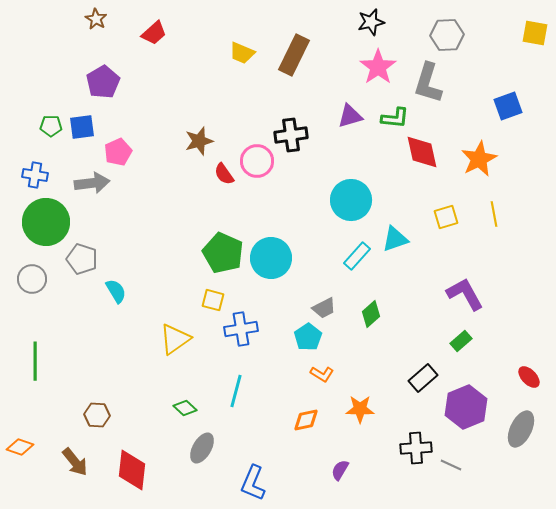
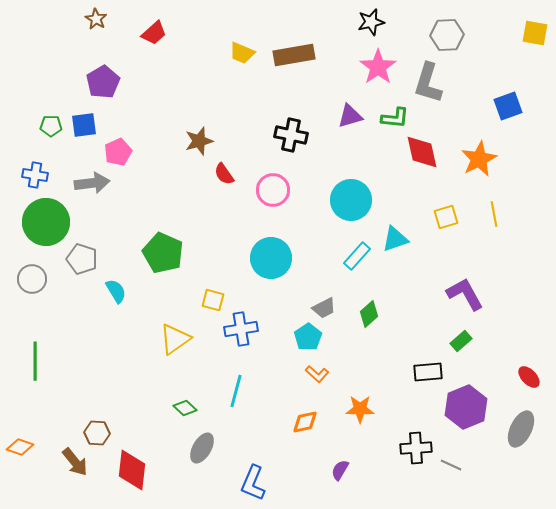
brown rectangle at (294, 55): rotated 54 degrees clockwise
blue square at (82, 127): moved 2 px right, 2 px up
black cross at (291, 135): rotated 20 degrees clockwise
pink circle at (257, 161): moved 16 px right, 29 px down
green pentagon at (223, 253): moved 60 px left
green diamond at (371, 314): moved 2 px left
orange L-shape at (322, 374): moved 5 px left; rotated 10 degrees clockwise
black rectangle at (423, 378): moved 5 px right, 6 px up; rotated 36 degrees clockwise
brown hexagon at (97, 415): moved 18 px down
orange diamond at (306, 420): moved 1 px left, 2 px down
